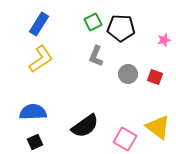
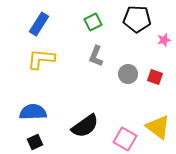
black pentagon: moved 16 px right, 9 px up
yellow L-shape: rotated 140 degrees counterclockwise
